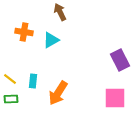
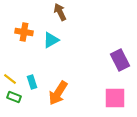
cyan rectangle: moved 1 px left, 1 px down; rotated 24 degrees counterclockwise
green rectangle: moved 3 px right, 2 px up; rotated 24 degrees clockwise
